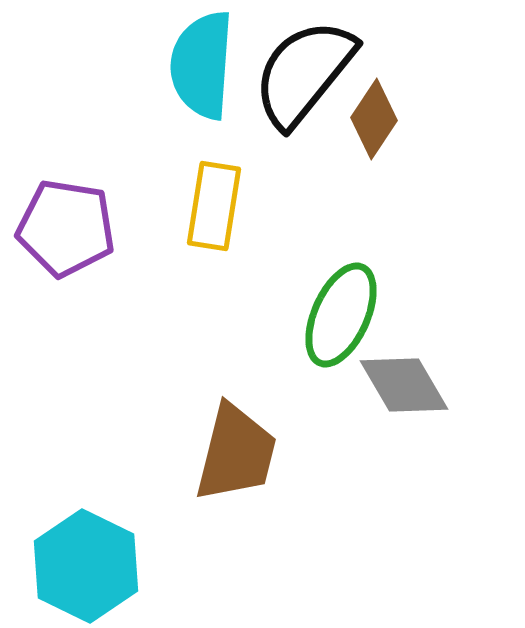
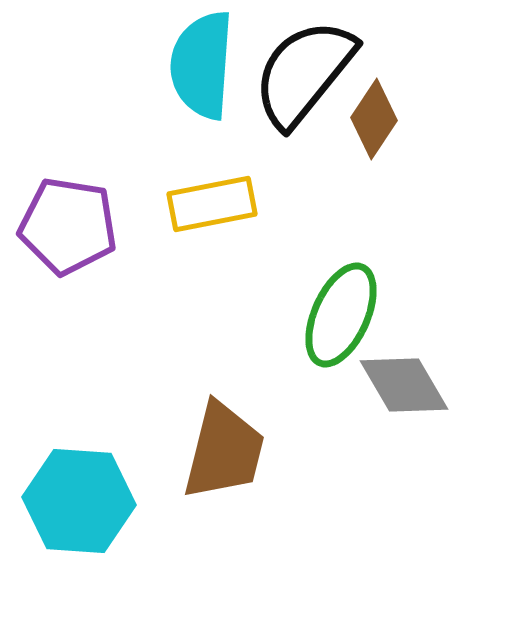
yellow rectangle: moved 2 px left, 2 px up; rotated 70 degrees clockwise
purple pentagon: moved 2 px right, 2 px up
brown trapezoid: moved 12 px left, 2 px up
cyan hexagon: moved 7 px left, 65 px up; rotated 22 degrees counterclockwise
